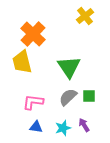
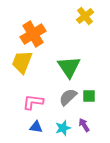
orange cross: rotated 15 degrees clockwise
yellow trapezoid: rotated 35 degrees clockwise
